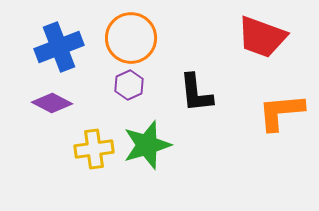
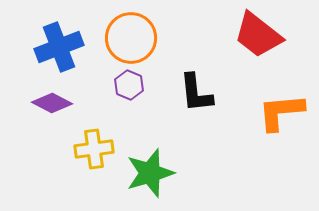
red trapezoid: moved 4 px left, 2 px up; rotated 18 degrees clockwise
purple hexagon: rotated 12 degrees counterclockwise
green star: moved 3 px right, 28 px down
